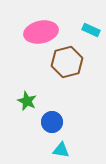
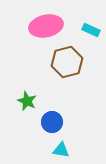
pink ellipse: moved 5 px right, 6 px up
